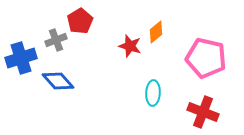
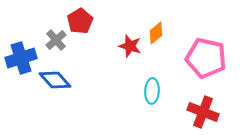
orange diamond: moved 1 px down
gray cross: rotated 20 degrees counterclockwise
blue diamond: moved 3 px left, 1 px up
cyan ellipse: moved 1 px left, 2 px up
